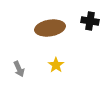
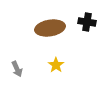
black cross: moved 3 px left, 1 px down
gray arrow: moved 2 px left
